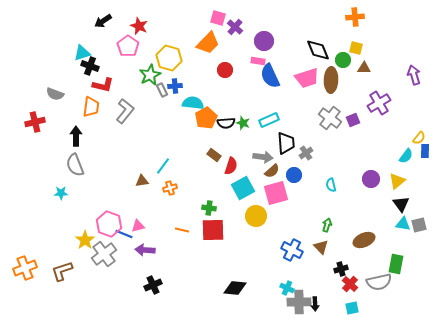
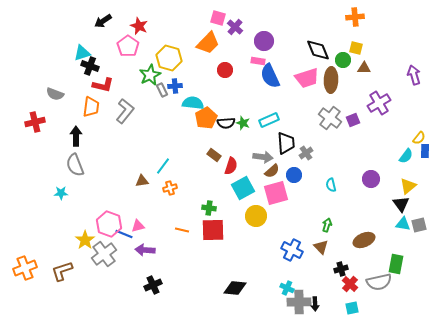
yellow triangle at (397, 181): moved 11 px right, 5 px down
